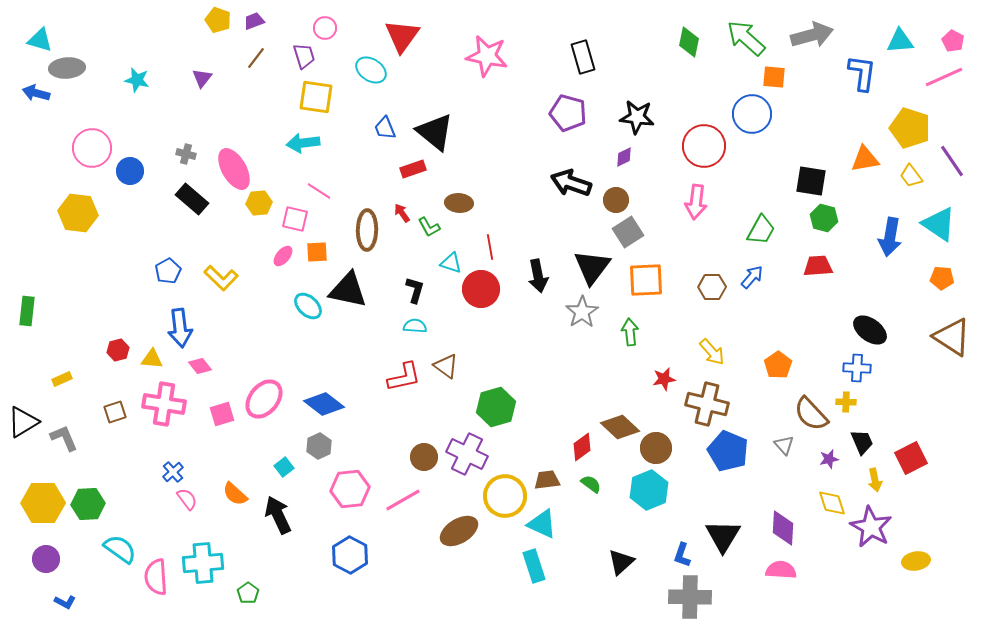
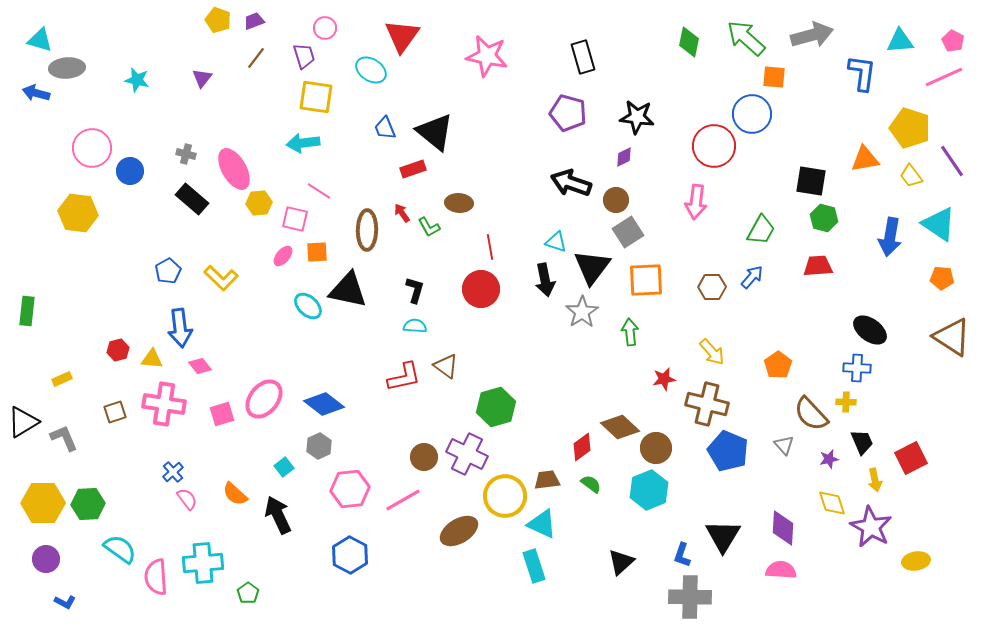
red circle at (704, 146): moved 10 px right
cyan triangle at (451, 263): moved 105 px right, 21 px up
black arrow at (538, 276): moved 7 px right, 4 px down
